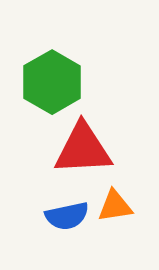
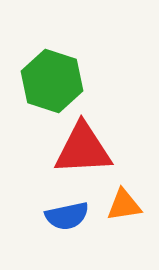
green hexagon: moved 1 px up; rotated 12 degrees counterclockwise
orange triangle: moved 9 px right, 1 px up
